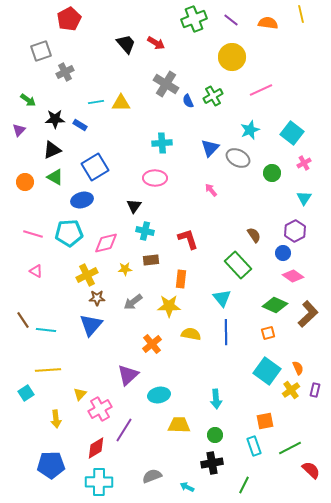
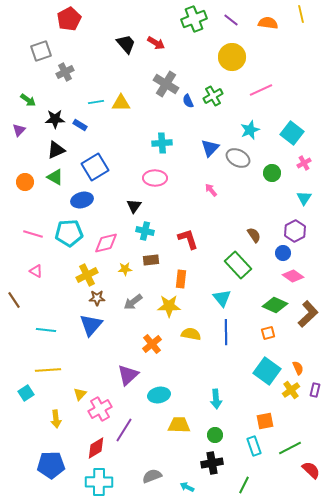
black triangle at (52, 150): moved 4 px right
brown line at (23, 320): moved 9 px left, 20 px up
